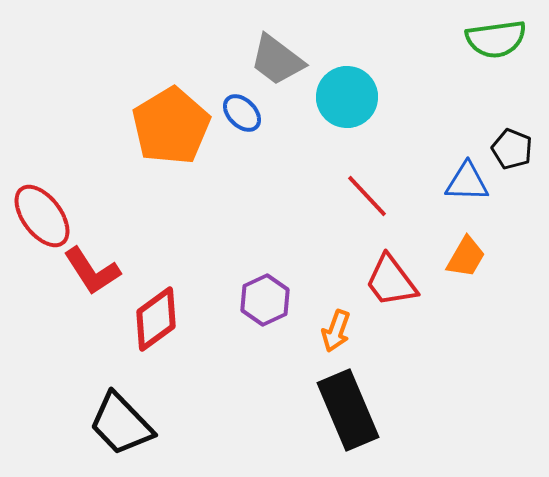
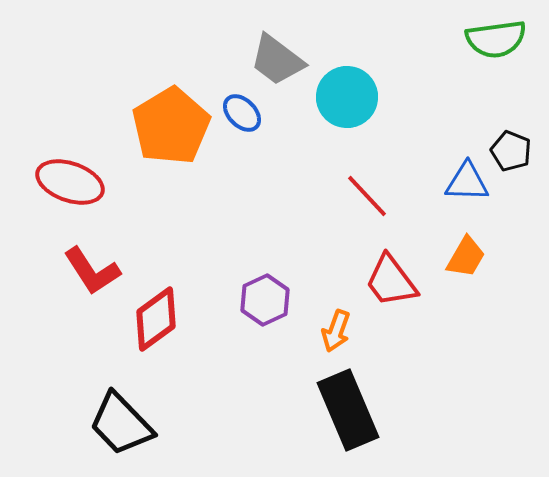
black pentagon: moved 1 px left, 2 px down
red ellipse: moved 28 px right, 34 px up; rotated 34 degrees counterclockwise
